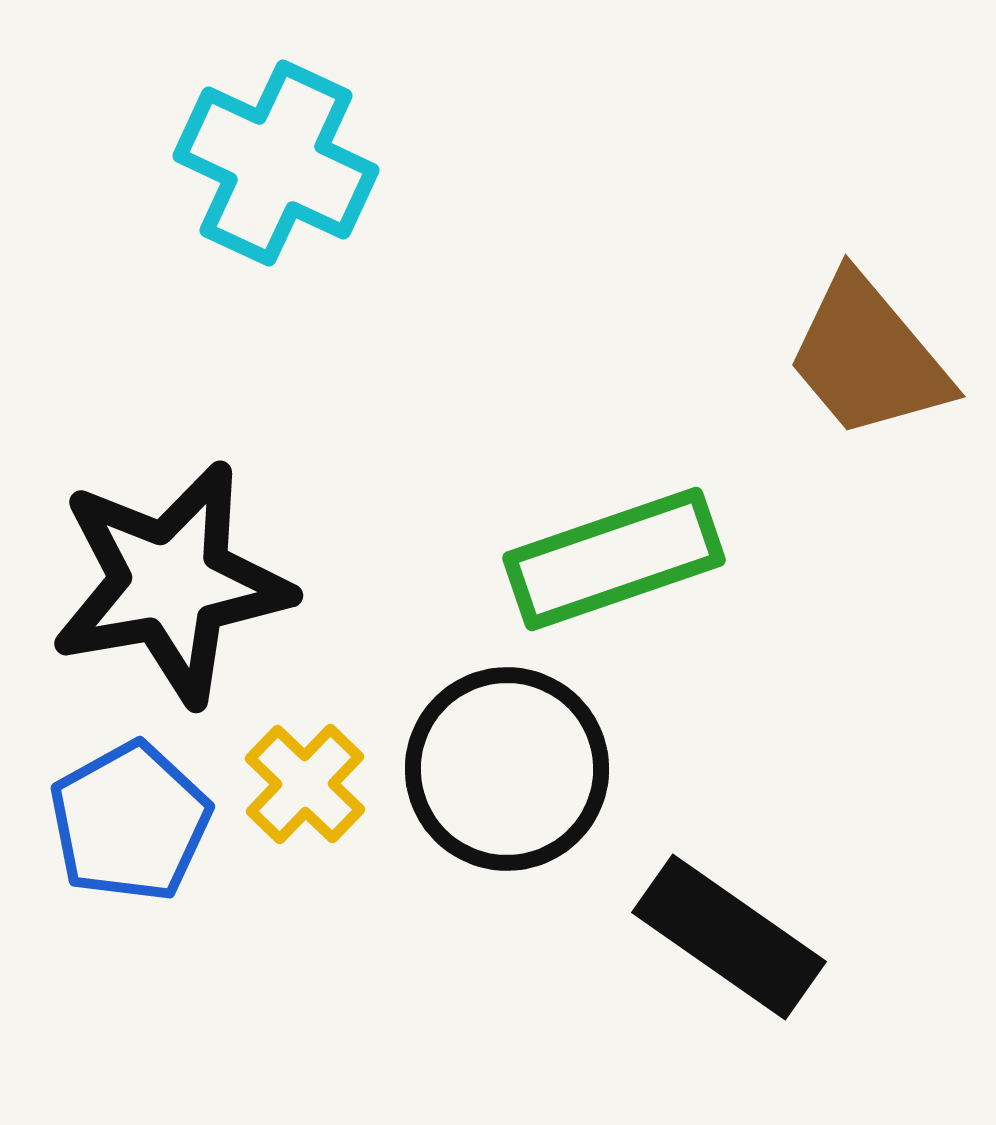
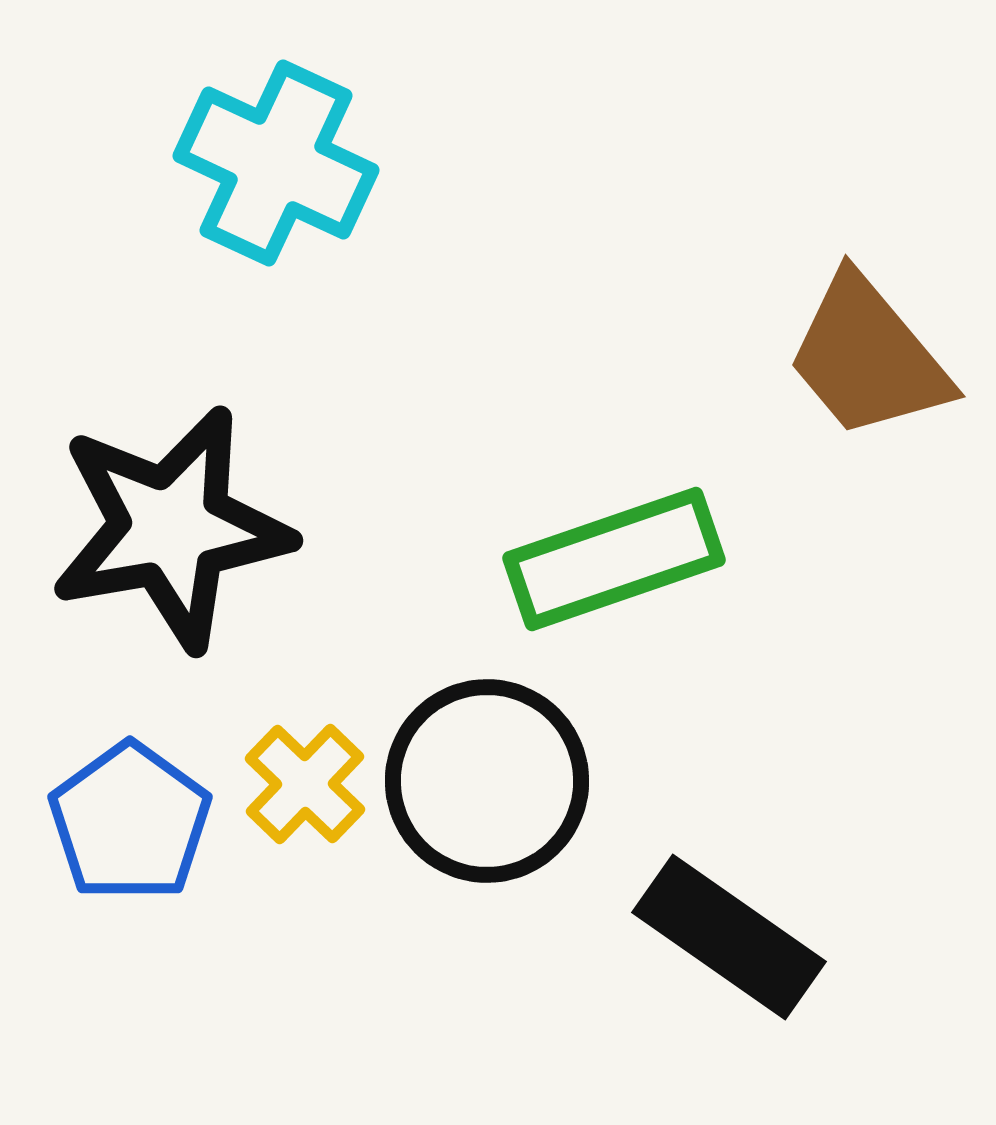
black star: moved 55 px up
black circle: moved 20 px left, 12 px down
blue pentagon: rotated 7 degrees counterclockwise
